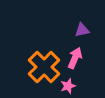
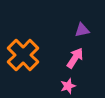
pink arrow: rotated 10 degrees clockwise
orange cross: moved 21 px left, 12 px up
